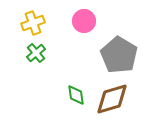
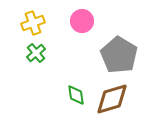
pink circle: moved 2 px left
